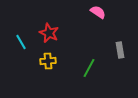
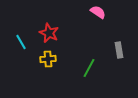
gray rectangle: moved 1 px left
yellow cross: moved 2 px up
